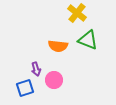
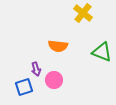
yellow cross: moved 6 px right
green triangle: moved 14 px right, 12 px down
blue square: moved 1 px left, 1 px up
